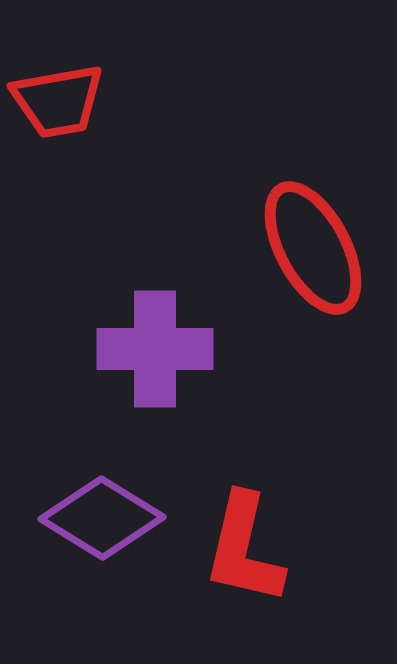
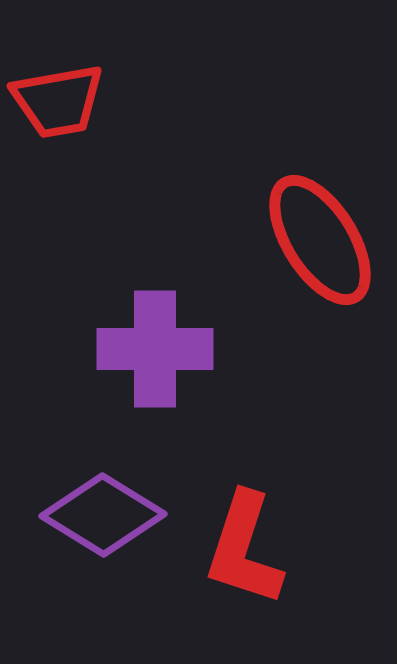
red ellipse: moved 7 px right, 8 px up; rotated 4 degrees counterclockwise
purple diamond: moved 1 px right, 3 px up
red L-shape: rotated 5 degrees clockwise
